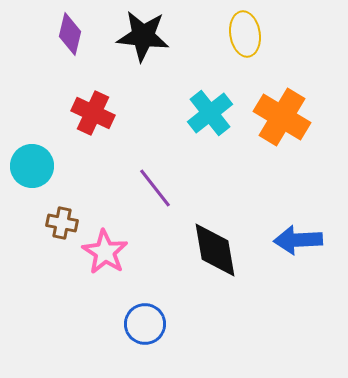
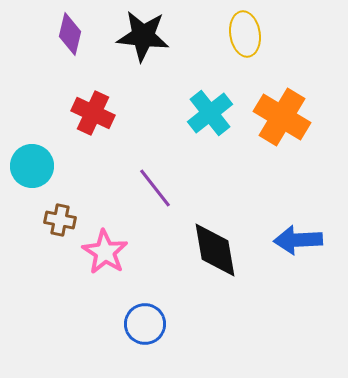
brown cross: moved 2 px left, 3 px up
